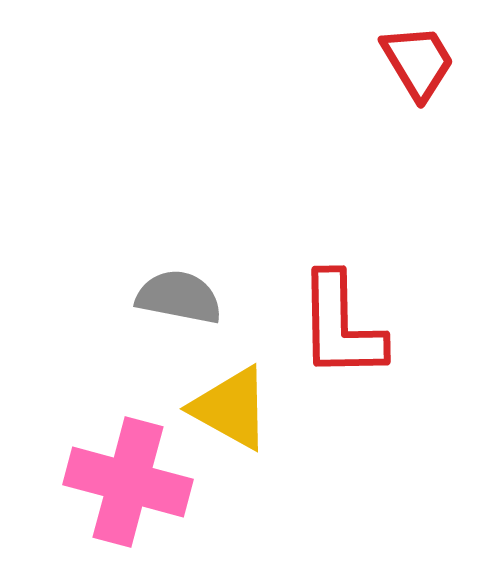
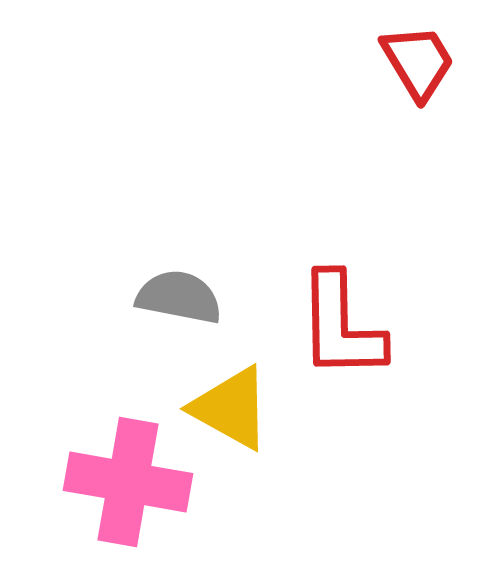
pink cross: rotated 5 degrees counterclockwise
